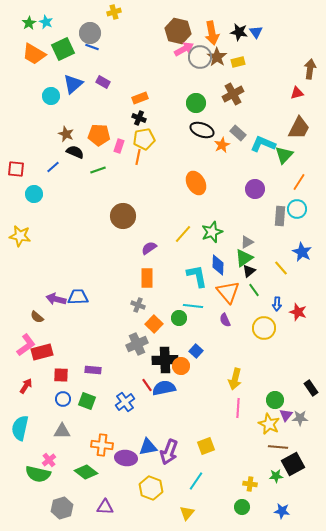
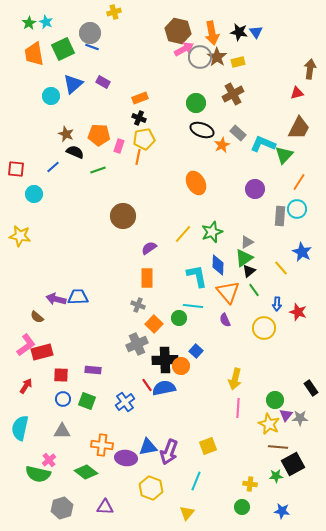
orange trapezoid at (34, 54): rotated 50 degrees clockwise
yellow square at (206, 446): moved 2 px right
cyan line at (196, 481): rotated 12 degrees counterclockwise
